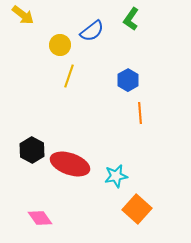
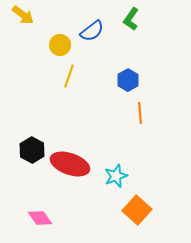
cyan star: rotated 10 degrees counterclockwise
orange square: moved 1 px down
